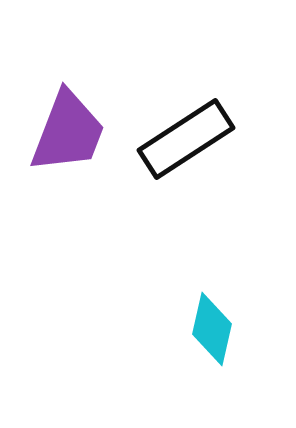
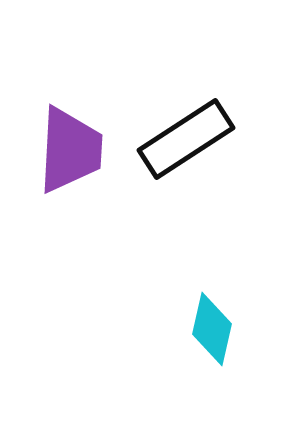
purple trapezoid: moved 2 px right, 18 px down; rotated 18 degrees counterclockwise
